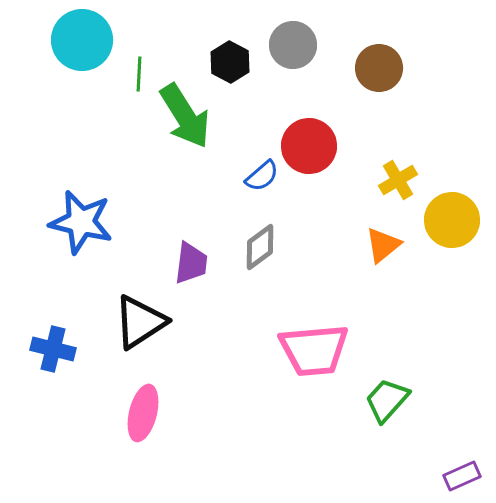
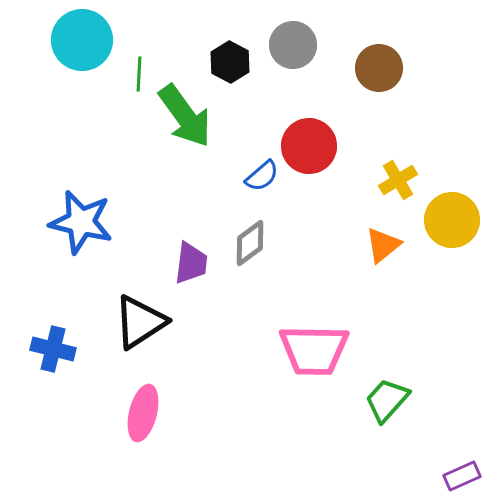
green arrow: rotated 4 degrees counterclockwise
gray diamond: moved 10 px left, 4 px up
pink trapezoid: rotated 6 degrees clockwise
